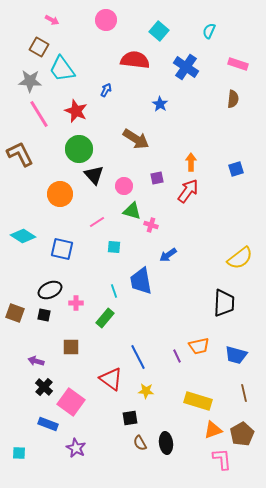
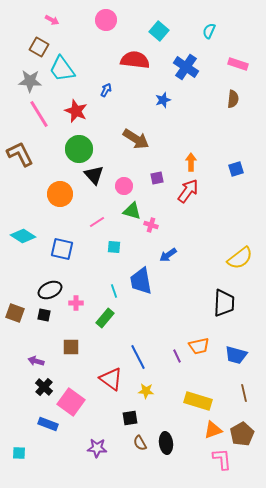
blue star at (160, 104): moved 3 px right, 4 px up; rotated 21 degrees clockwise
purple star at (76, 448): moved 21 px right; rotated 24 degrees counterclockwise
